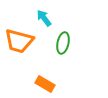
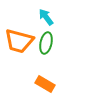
cyan arrow: moved 2 px right, 1 px up
green ellipse: moved 17 px left
